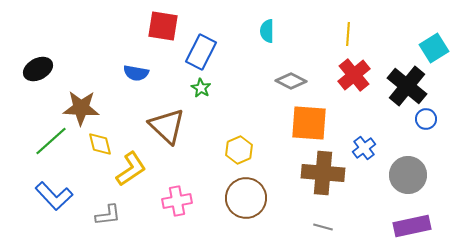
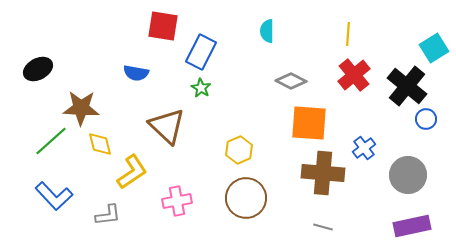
yellow L-shape: moved 1 px right, 3 px down
